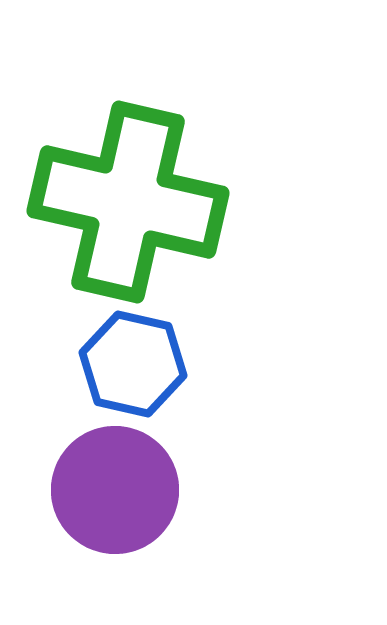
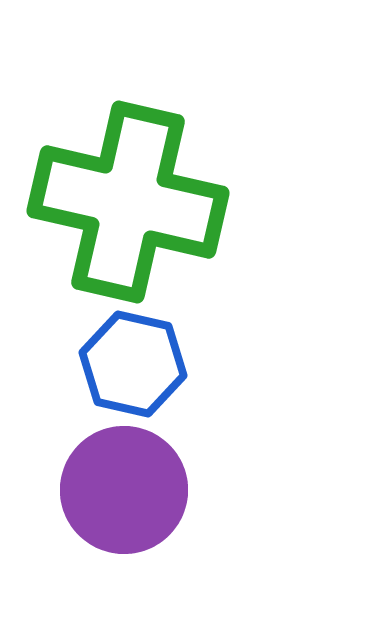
purple circle: moved 9 px right
